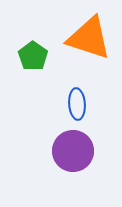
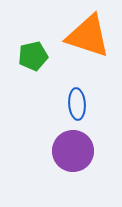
orange triangle: moved 1 px left, 2 px up
green pentagon: rotated 24 degrees clockwise
